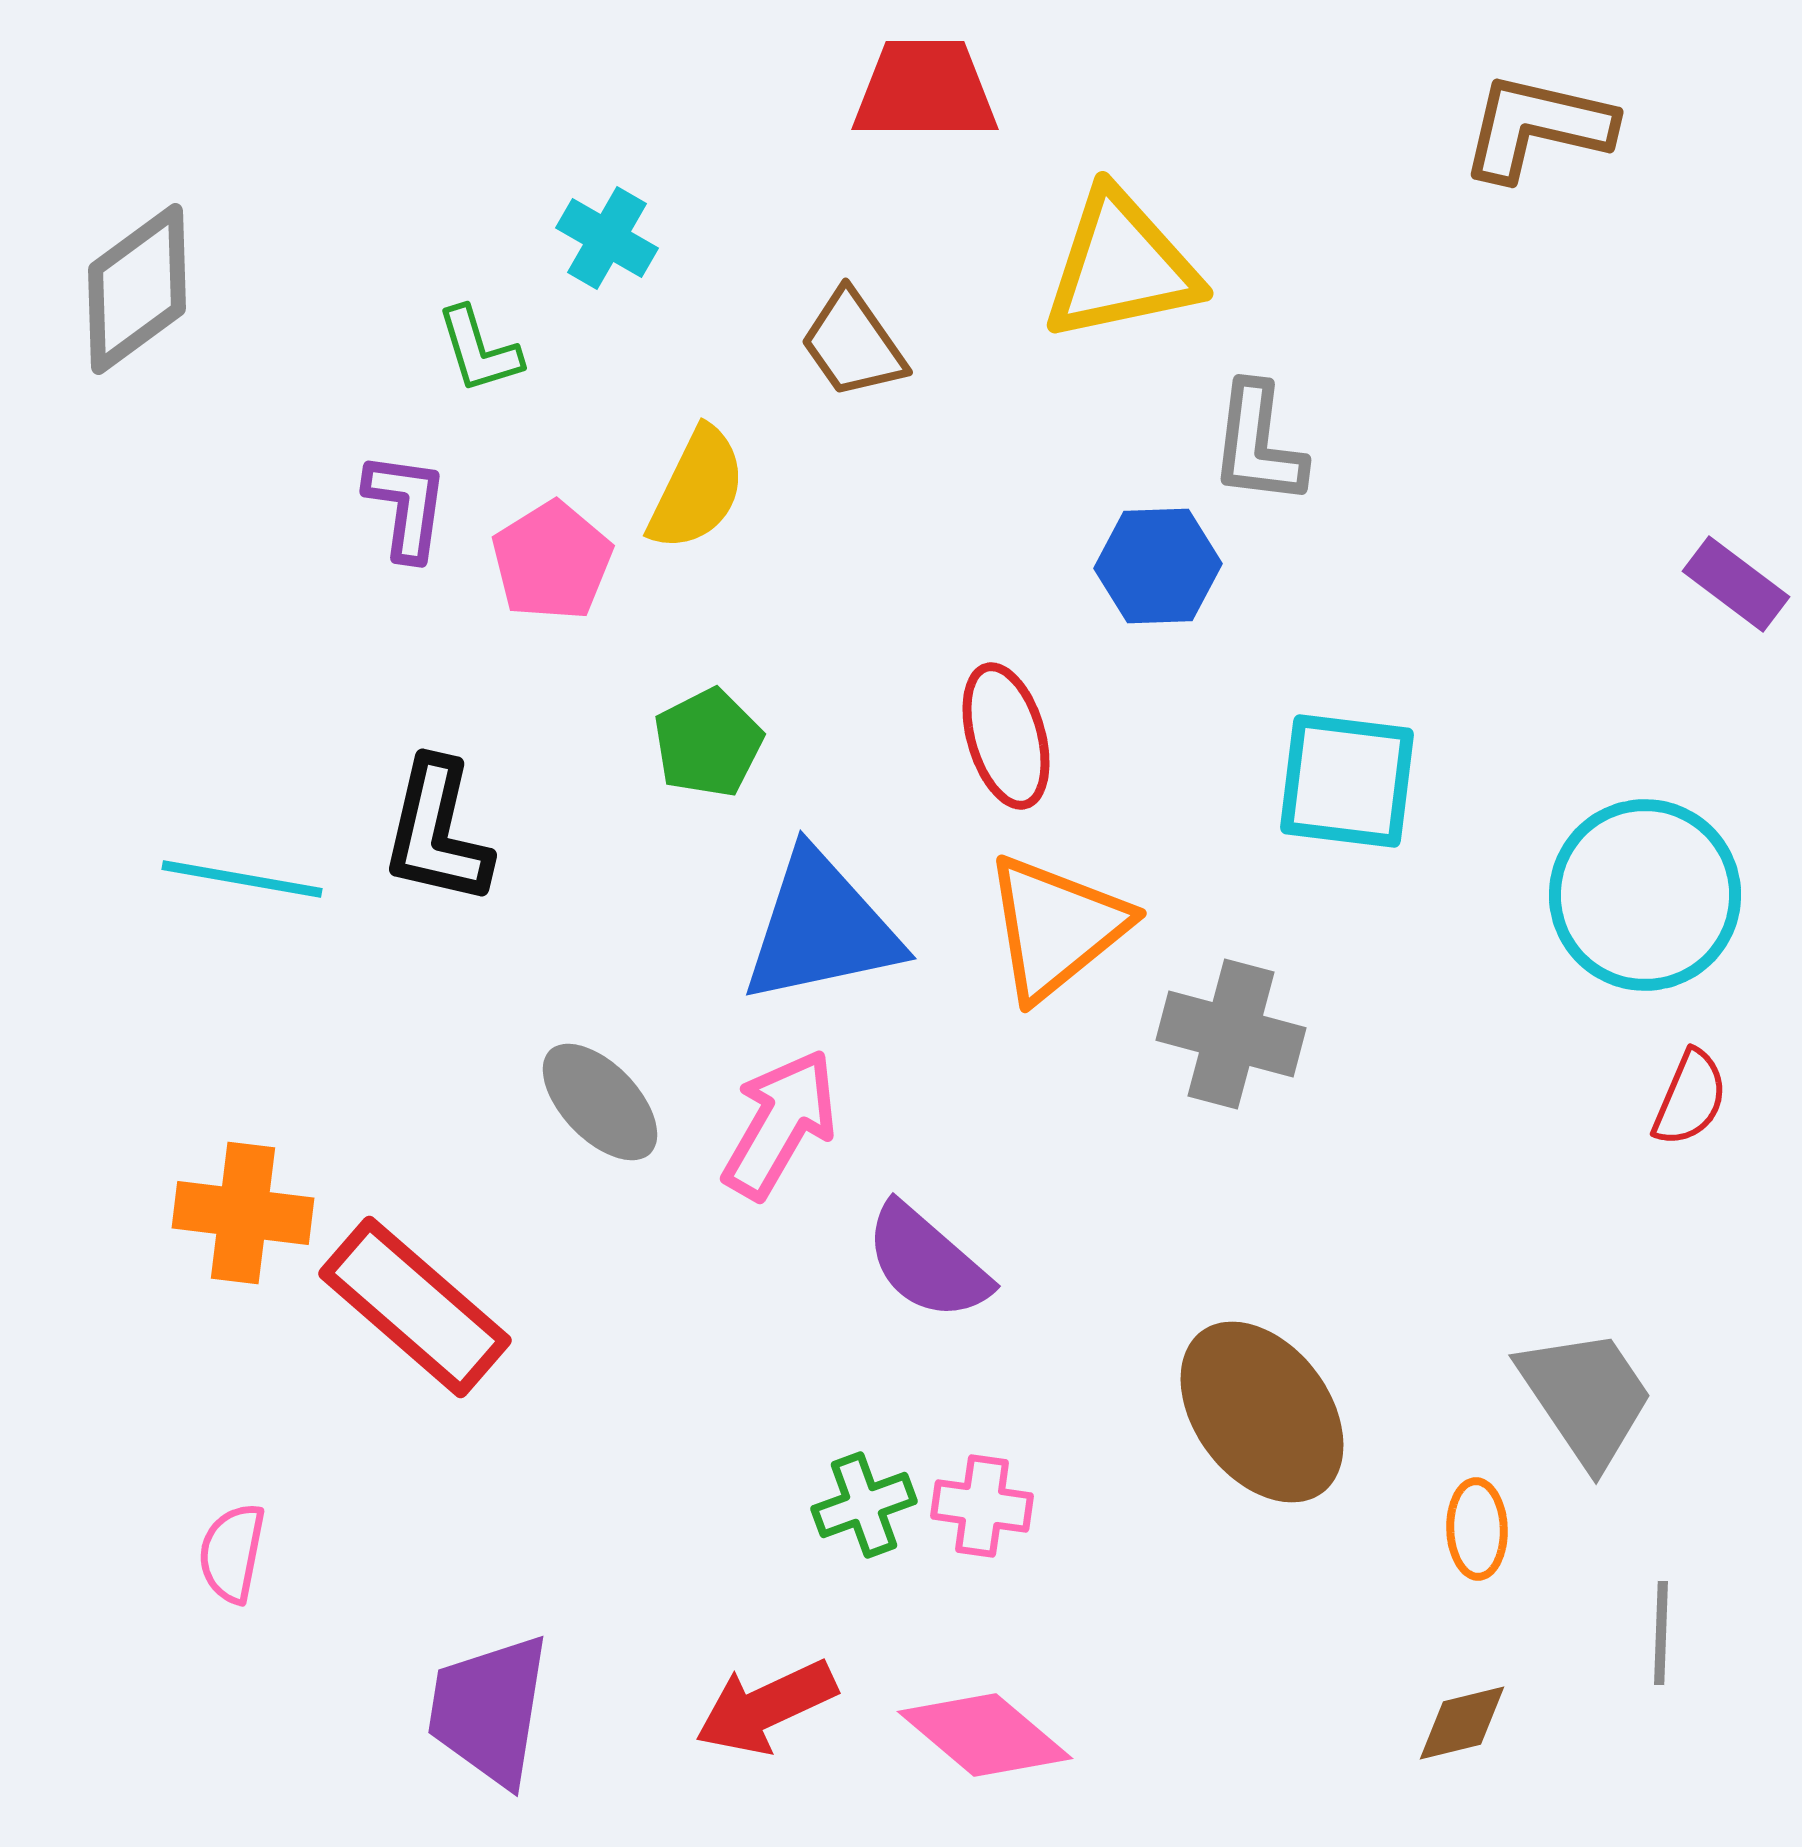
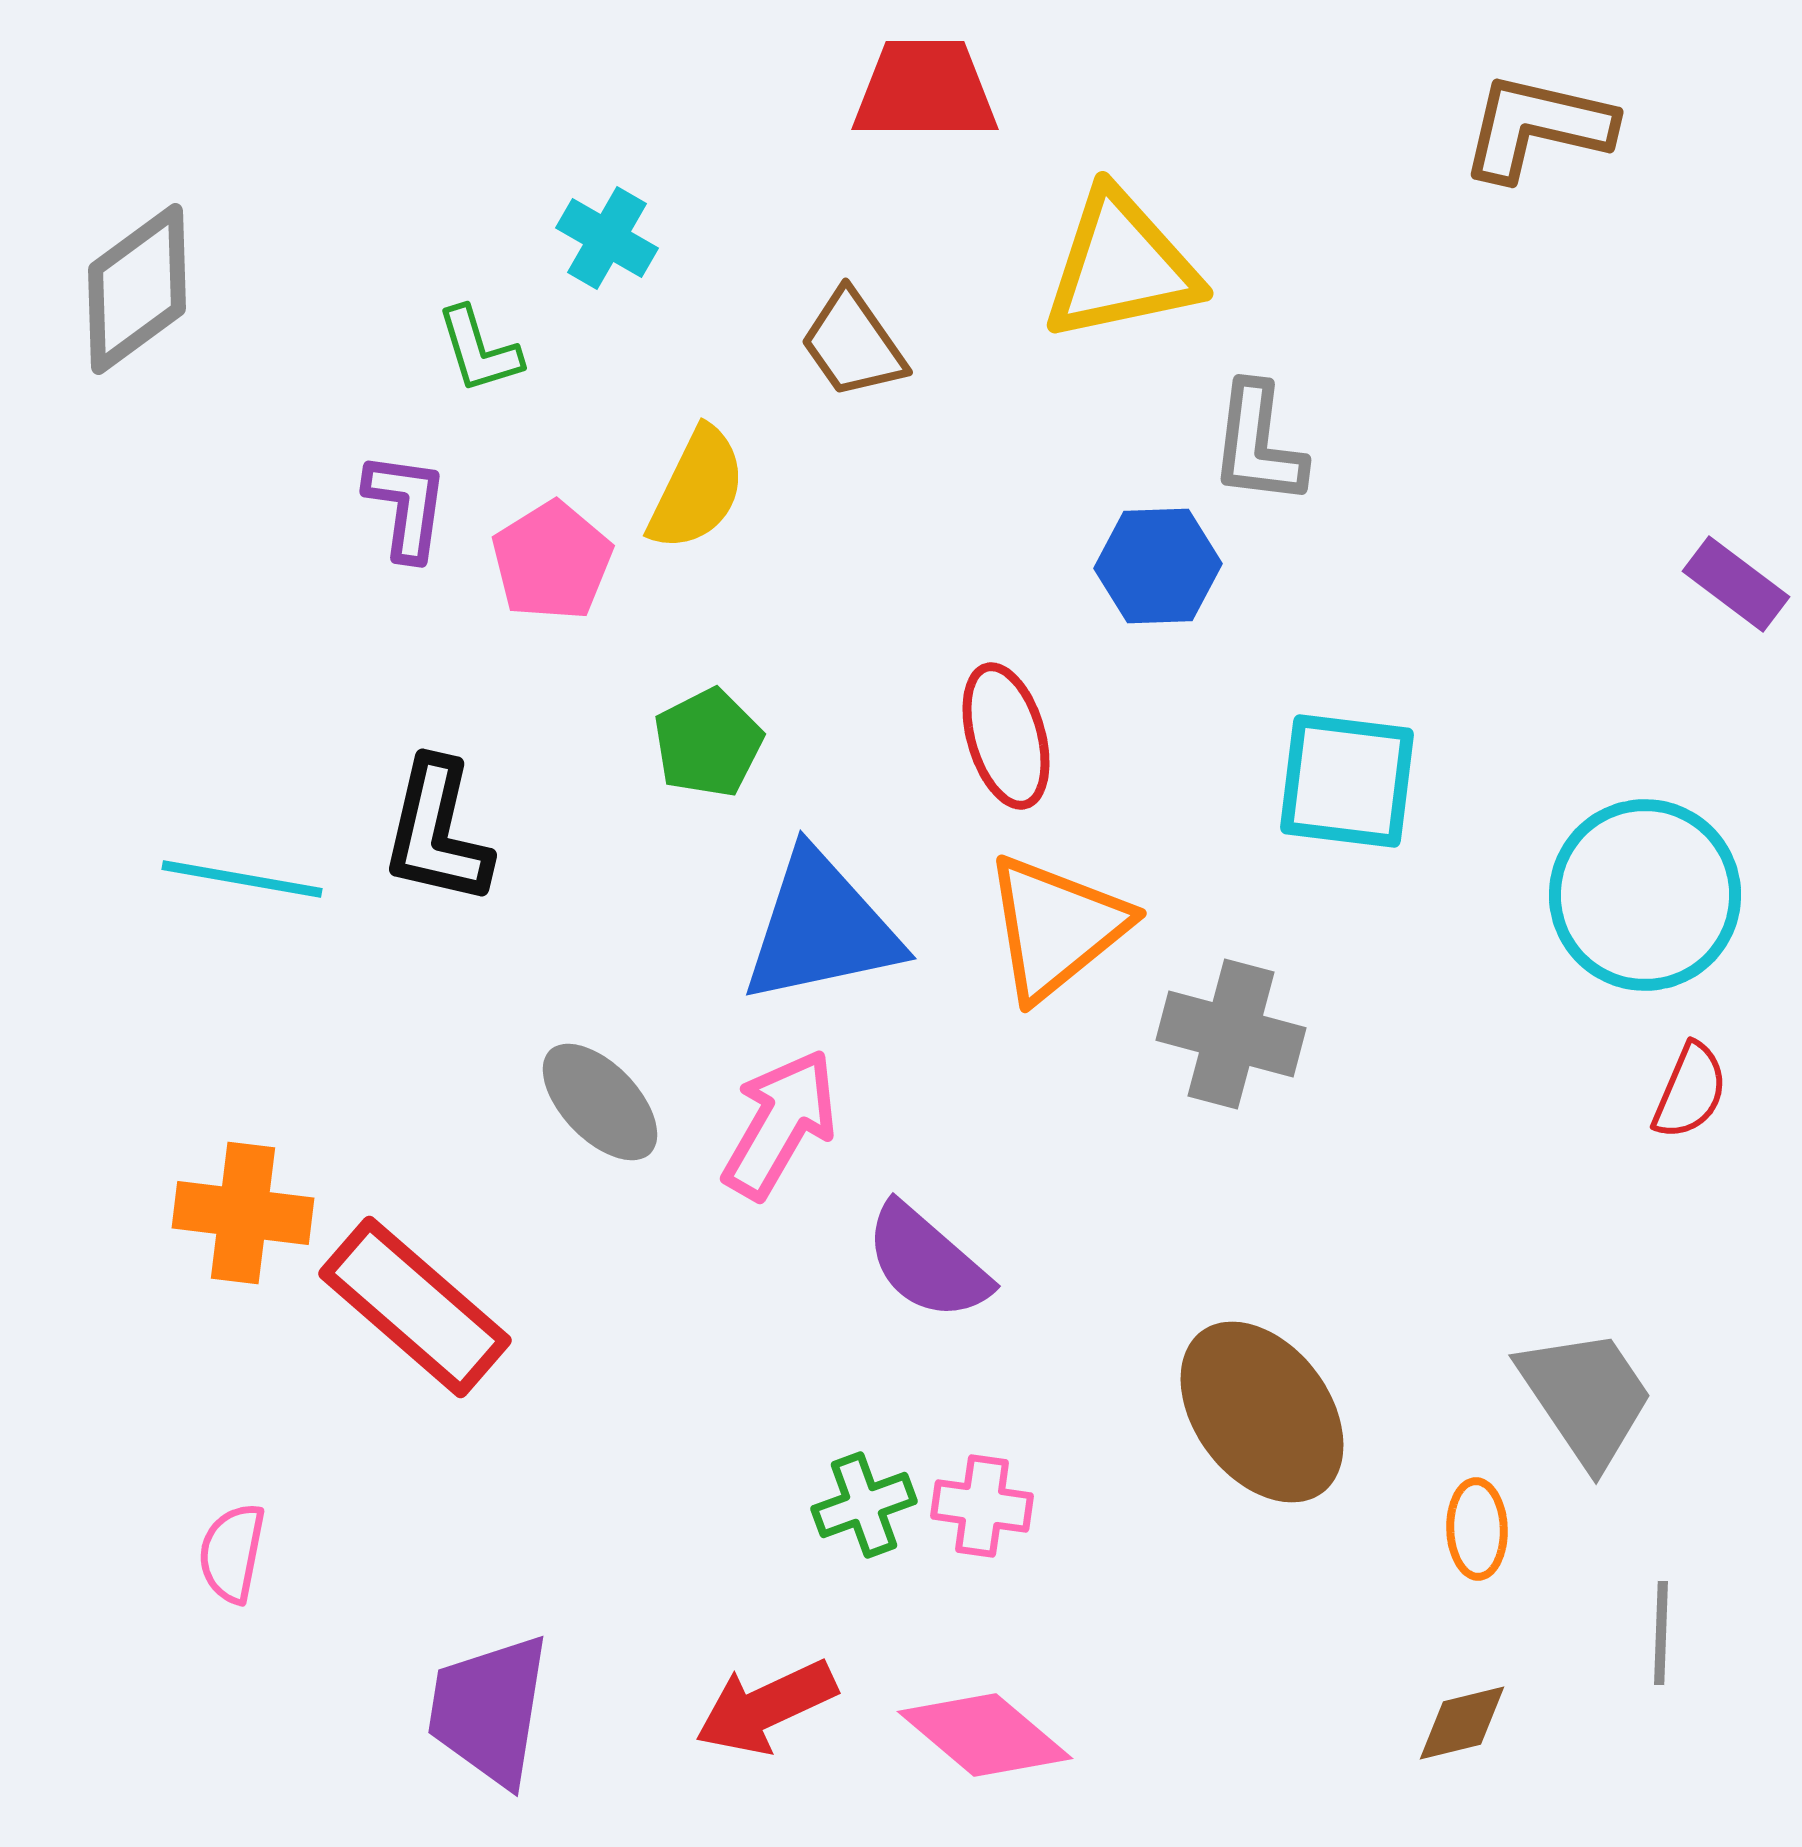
red semicircle: moved 7 px up
